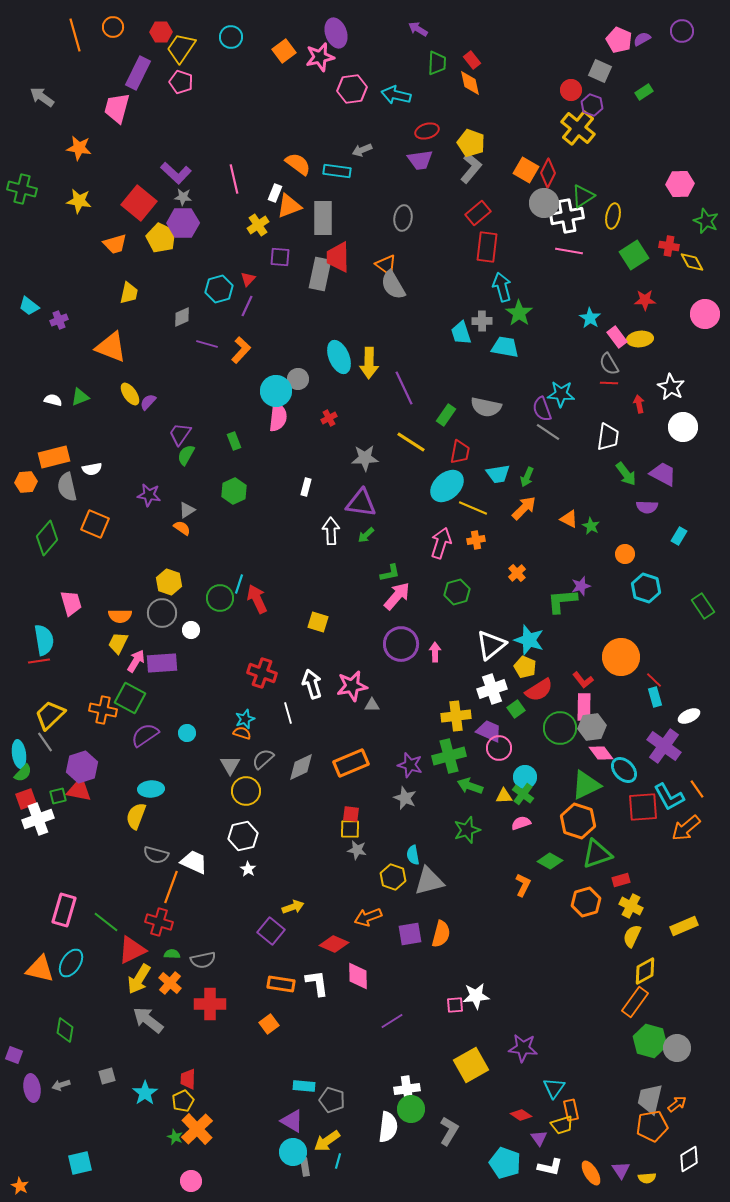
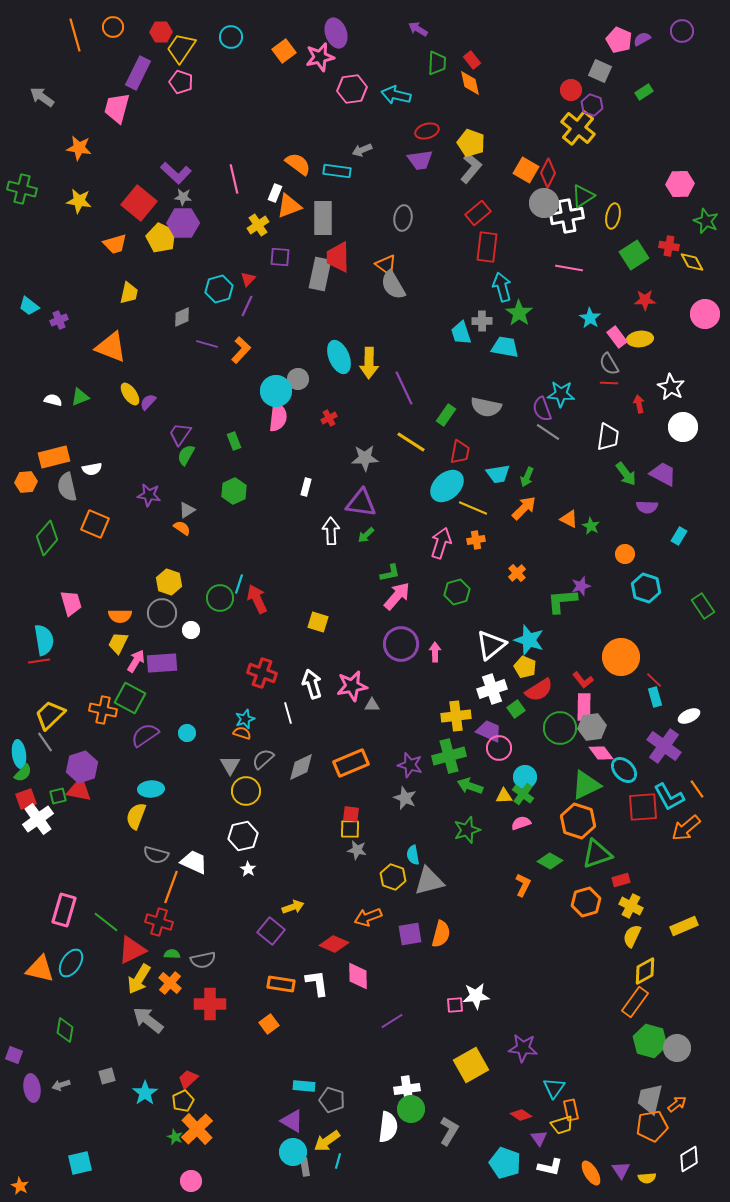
pink line at (569, 251): moved 17 px down
white cross at (38, 819): rotated 16 degrees counterclockwise
red trapezoid at (188, 1079): rotated 45 degrees clockwise
